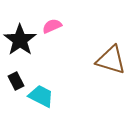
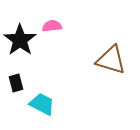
pink semicircle: rotated 18 degrees clockwise
black rectangle: moved 2 px down; rotated 12 degrees clockwise
cyan trapezoid: moved 1 px right, 8 px down
